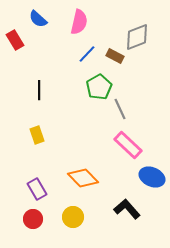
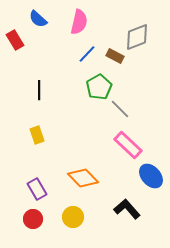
gray line: rotated 20 degrees counterclockwise
blue ellipse: moved 1 px left, 1 px up; rotated 25 degrees clockwise
